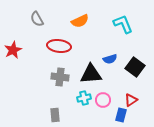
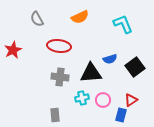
orange semicircle: moved 4 px up
black square: rotated 18 degrees clockwise
black triangle: moved 1 px up
cyan cross: moved 2 px left
